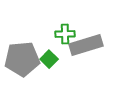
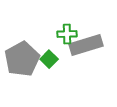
green cross: moved 2 px right
gray pentagon: rotated 24 degrees counterclockwise
